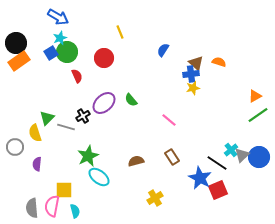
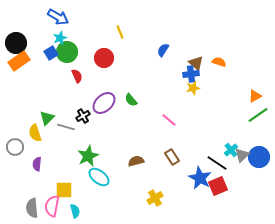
red square: moved 4 px up
